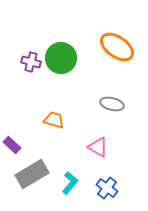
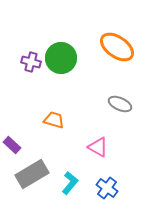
gray ellipse: moved 8 px right; rotated 10 degrees clockwise
